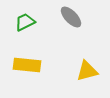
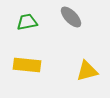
green trapezoid: moved 2 px right; rotated 15 degrees clockwise
